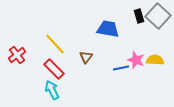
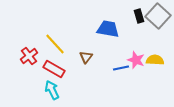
red cross: moved 12 px right, 1 px down
red rectangle: rotated 15 degrees counterclockwise
